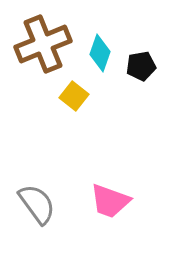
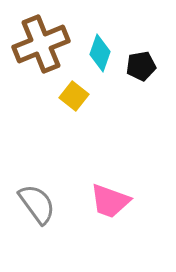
brown cross: moved 2 px left
